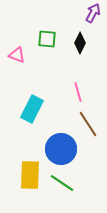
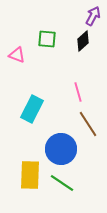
purple arrow: moved 3 px down
black diamond: moved 3 px right, 2 px up; rotated 20 degrees clockwise
